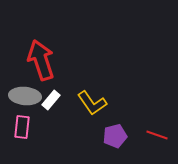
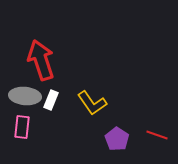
white rectangle: rotated 18 degrees counterclockwise
purple pentagon: moved 2 px right, 3 px down; rotated 25 degrees counterclockwise
